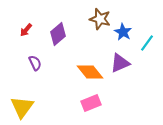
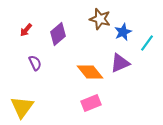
blue star: rotated 18 degrees clockwise
